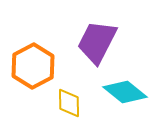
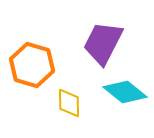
purple trapezoid: moved 6 px right, 1 px down
orange hexagon: moved 1 px left, 1 px up; rotated 15 degrees counterclockwise
